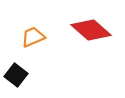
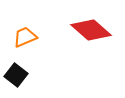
orange trapezoid: moved 8 px left
